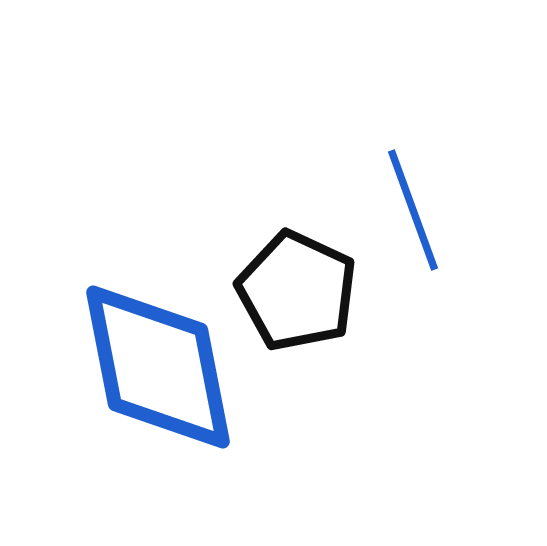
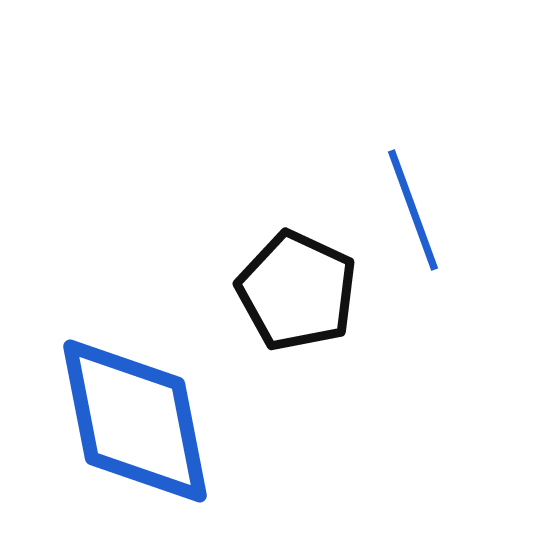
blue diamond: moved 23 px left, 54 px down
